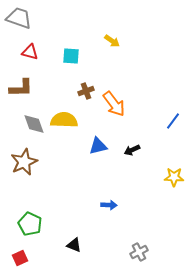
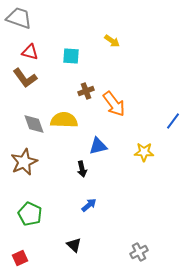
brown L-shape: moved 4 px right, 10 px up; rotated 55 degrees clockwise
black arrow: moved 50 px left, 19 px down; rotated 77 degrees counterclockwise
yellow star: moved 30 px left, 25 px up
blue arrow: moved 20 px left; rotated 42 degrees counterclockwise
green pentagon: moved 10 px up
black triangle: rotated 21 degrees clockwise
